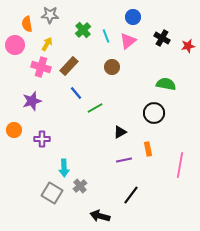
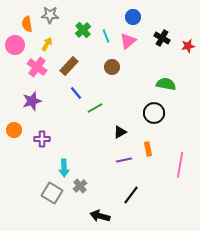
pink cross: moved 4 px left; rotated 18 degrees clockwise
